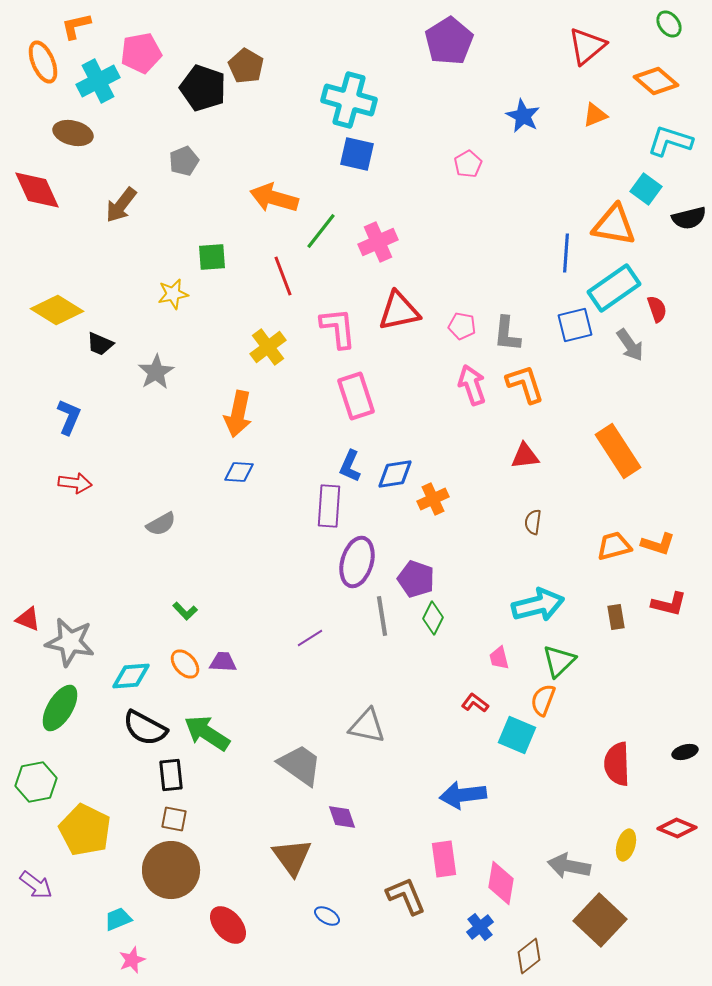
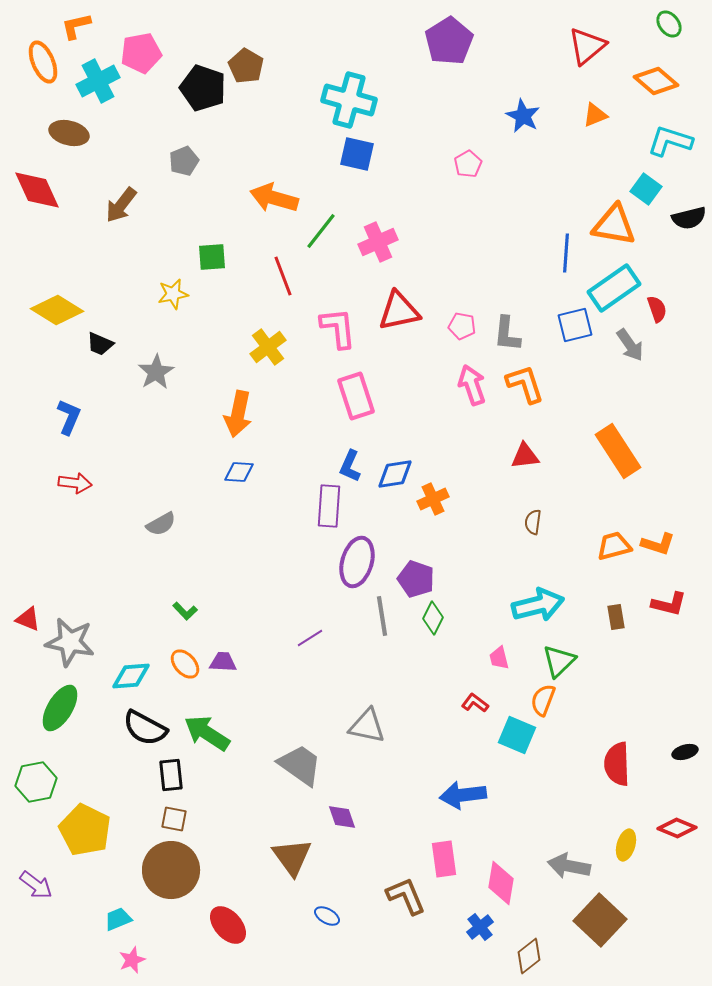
brown ellipse at (73, 133): moved 4 px left
